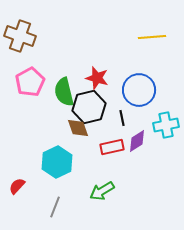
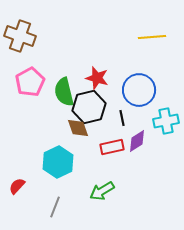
cyan cross: moved 4 px up
cyan hexagon: moved 1 px right
